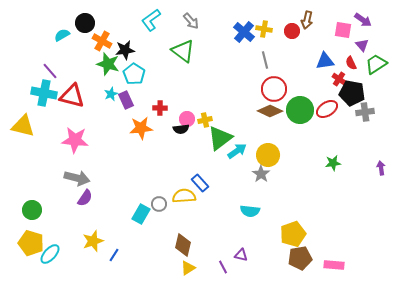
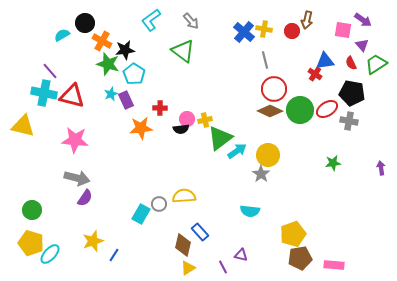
red cross at (339, 79): moved 24 px left, 5 px up
gray cross at (365, 112): moved 16 px left, 9 px down; rotated 18 degrees clockwise
blue rectangle at (200, 183): moved 49 px down
